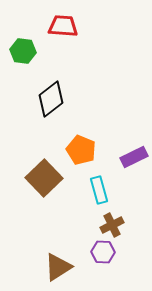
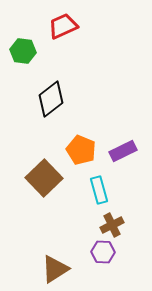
red trapezoid: rotated 28 degrees counterclockwise
purple rectangle: moved 11 px left, 6 px up
brown triangle: moved 3 px left, 2 px down
